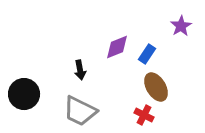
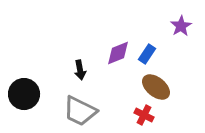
purple diamond: moved 1 px right, 6 px down
brown ellipse: rotated 20 degrees counterclockwise
